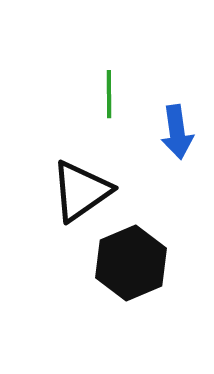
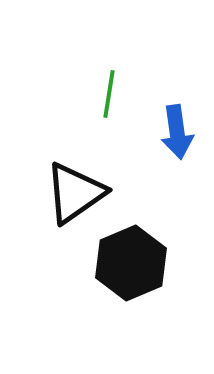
green line: rotated 9 degrees clockwise
black triangle: moved 6 px left, 2 px down
